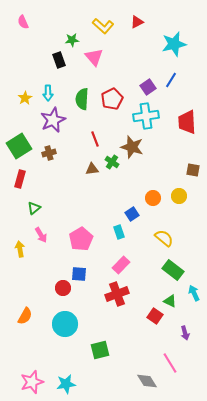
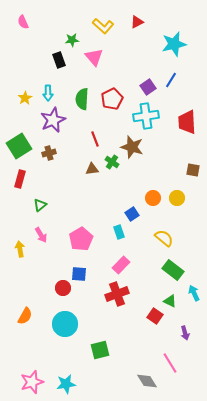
yellow circle at (179, 196): moved 2 px left, 2 px down
green triangle at (34, 208): moved 6 px right, 3 px up
